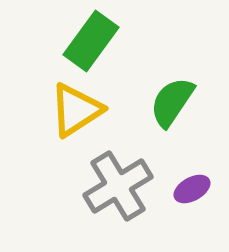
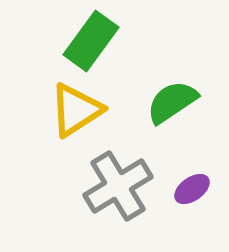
green semicircle: rotated 22 degrees clockwise
purple ellipse: rotated 6 degrees counterclockwise
